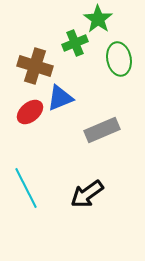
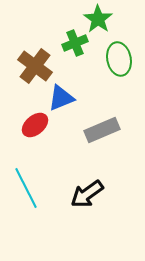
brown cross: rotated 20 degrees clockwise
blue triangle: moved 1 px right
red ellipse: moved 5 px right, 13 px down
